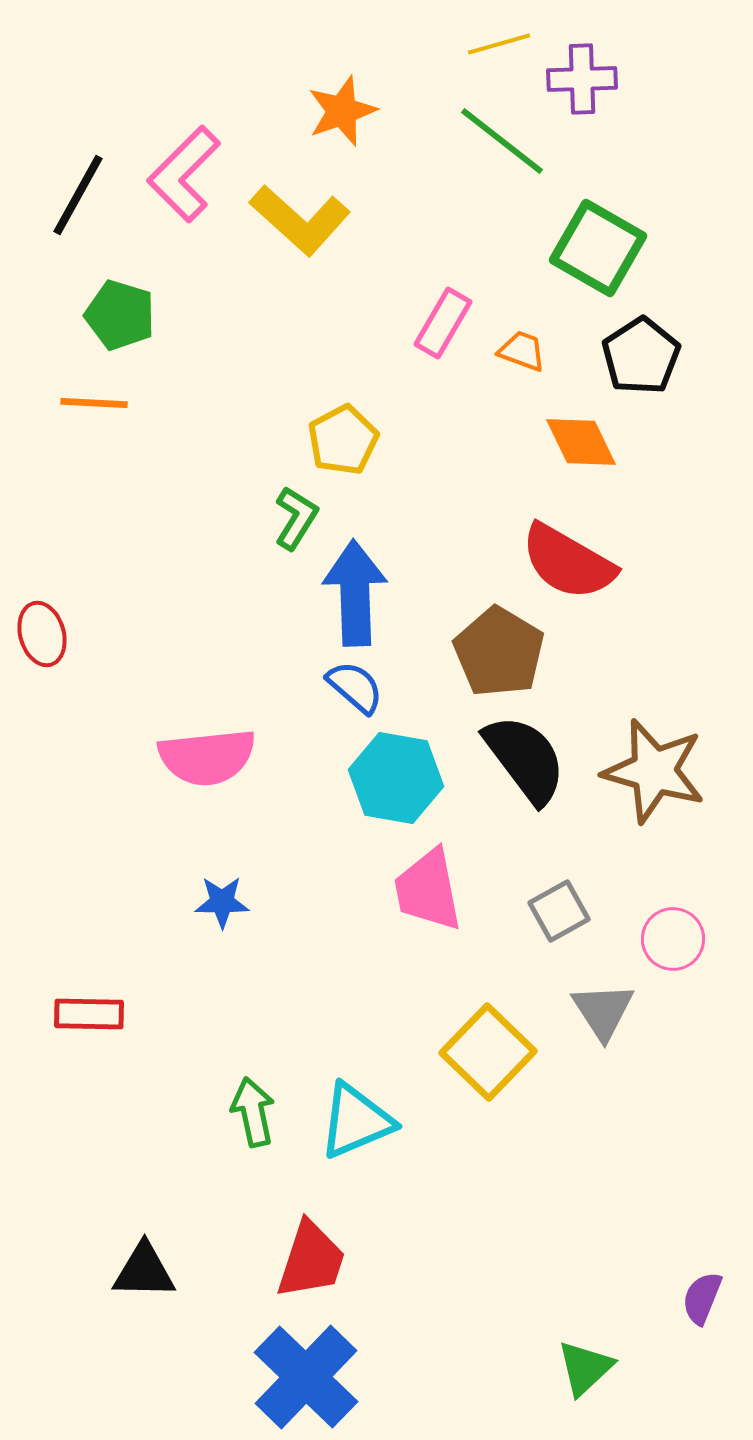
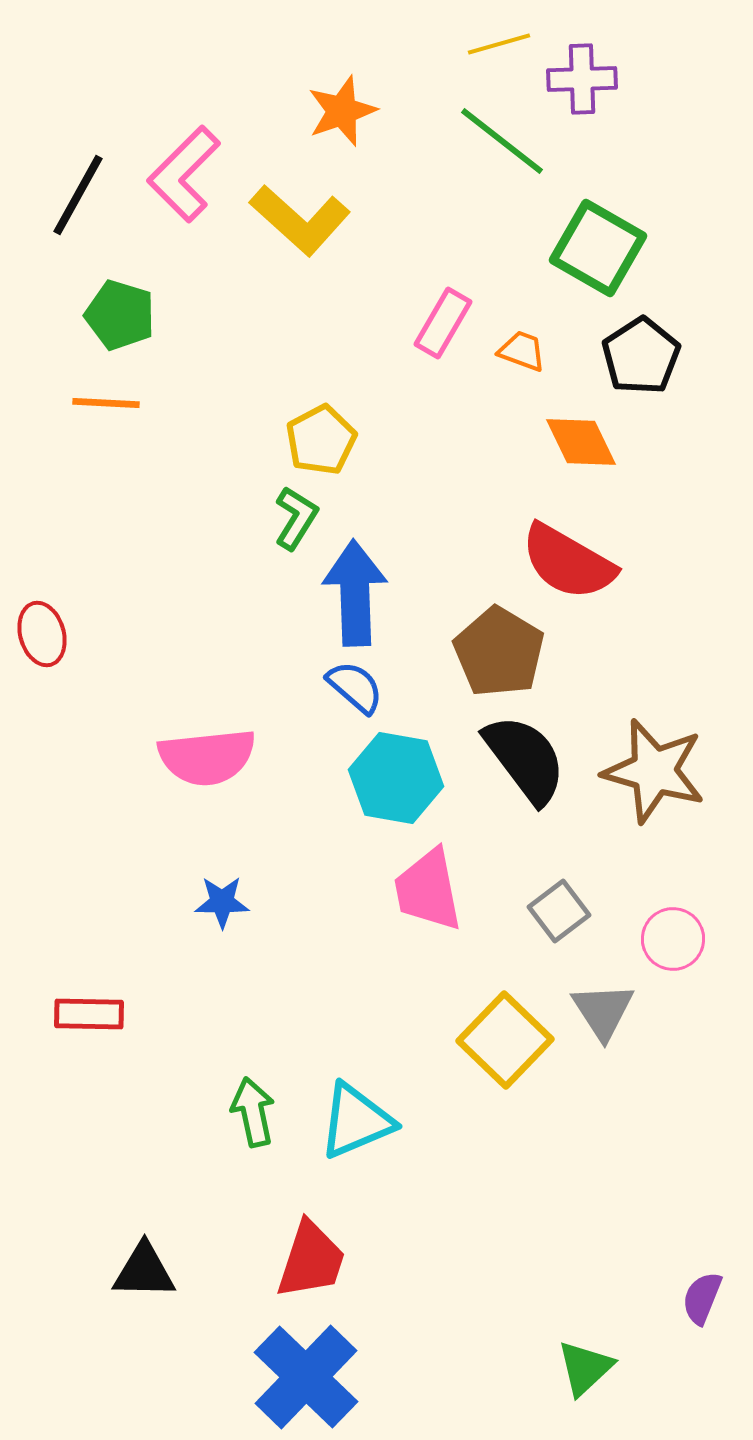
orange line: moved 12 px right
yellow pentagon: moved 22 px left
gray square: rotated 8 degrees counterclockwise
yellow square: moved 17 px right, 12 px up
